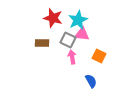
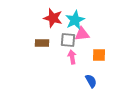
cyan star: moved 3 px left
pink triangle: rotated 14 degrees counterclockwise
gray square: rotated 21 degrees counterclockwise
orange square: moved 1 px up; rotated 24 degrees counterclockwise
